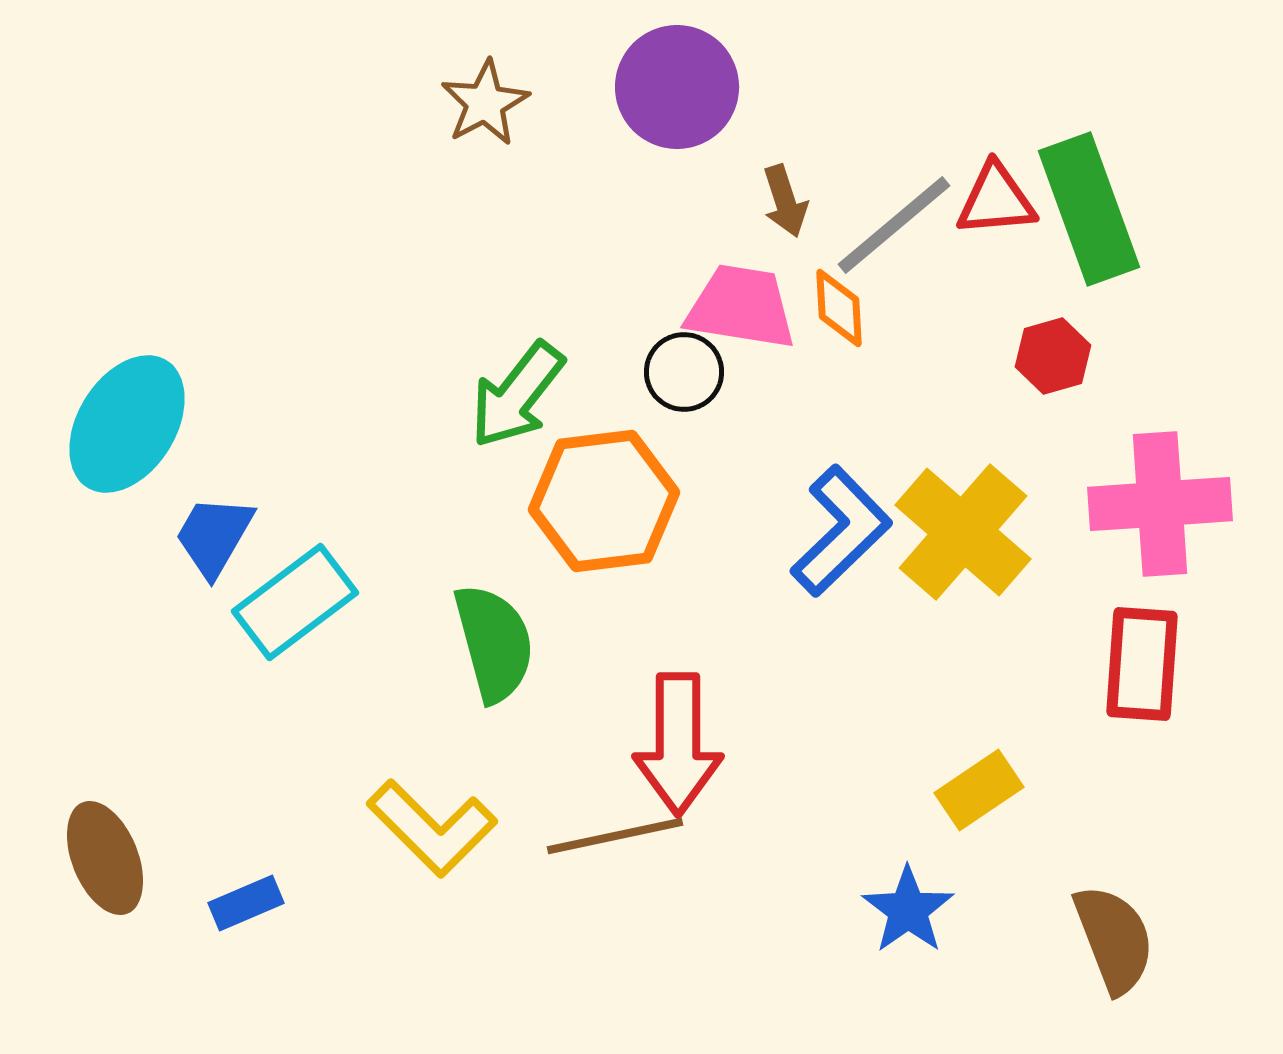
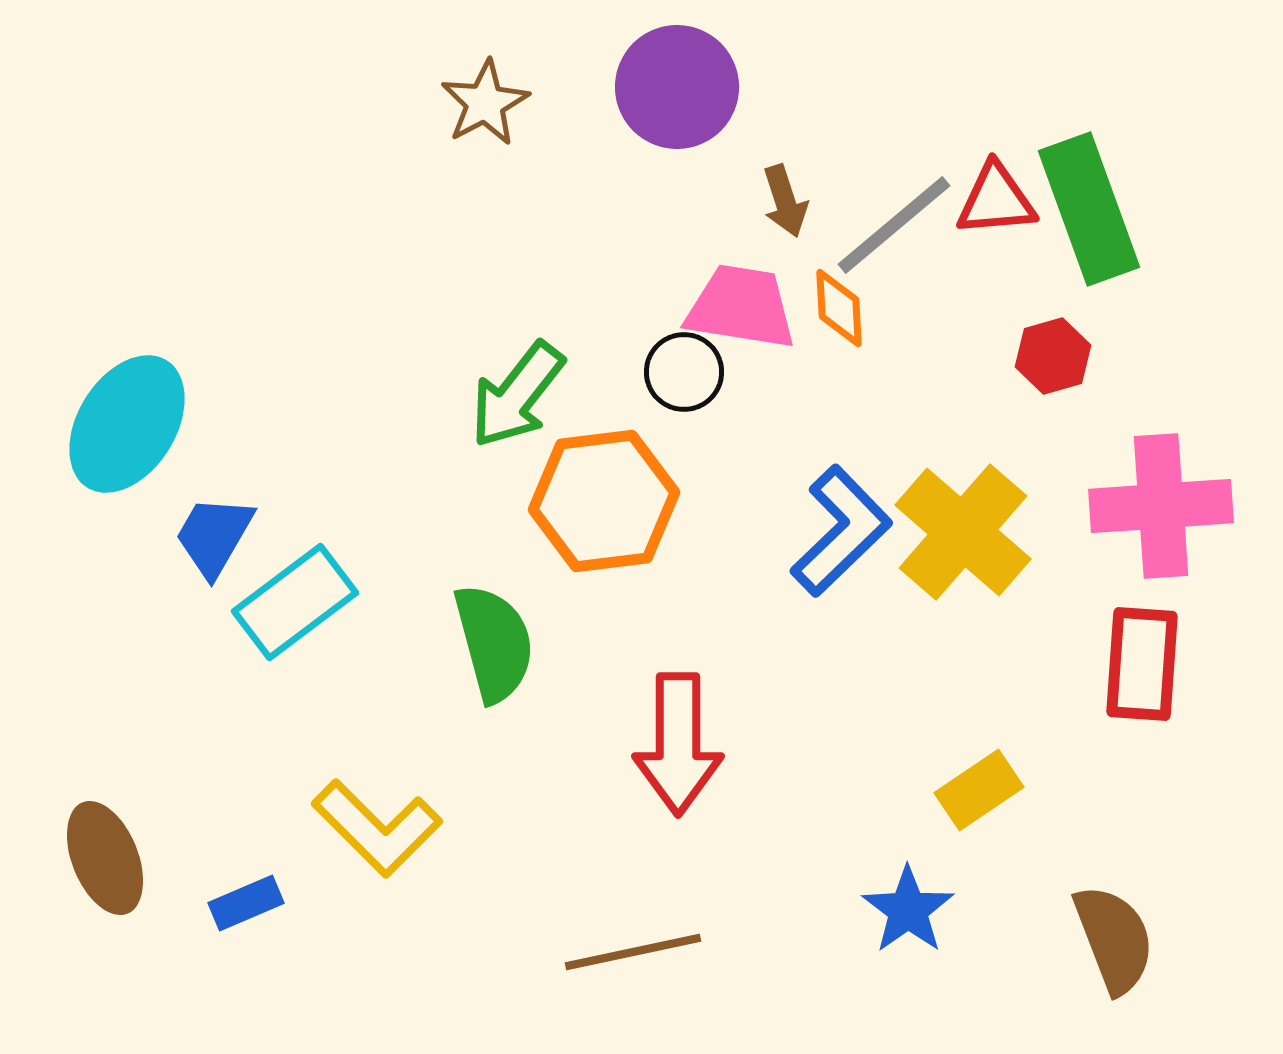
pink cross: moved 1 px right, 2 px down
yellow L-shape: moved 55 px left
brown line: moved 18 px right, 116 px down
